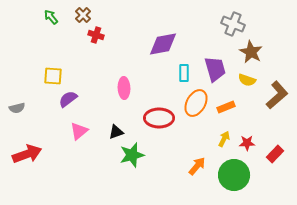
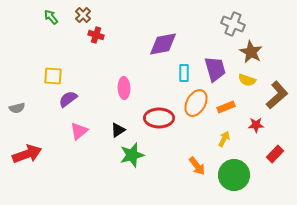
black triangle: moved 2 px right, 2 px up; rotated 14 degrees counterclockwise
red star: moved 9 px right, 18 px up
orange arrow: rotated 102 degrees clockwise
